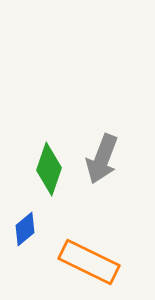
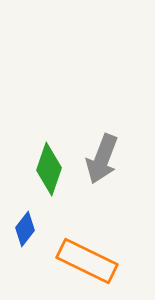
blue diamond: rotated 12 degrees counterclockwise
orange rectangle: moved 2 px left, 1 px up
